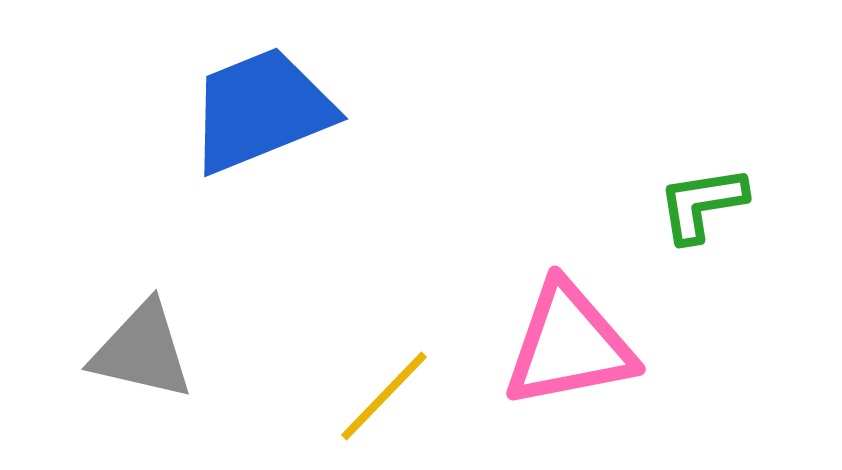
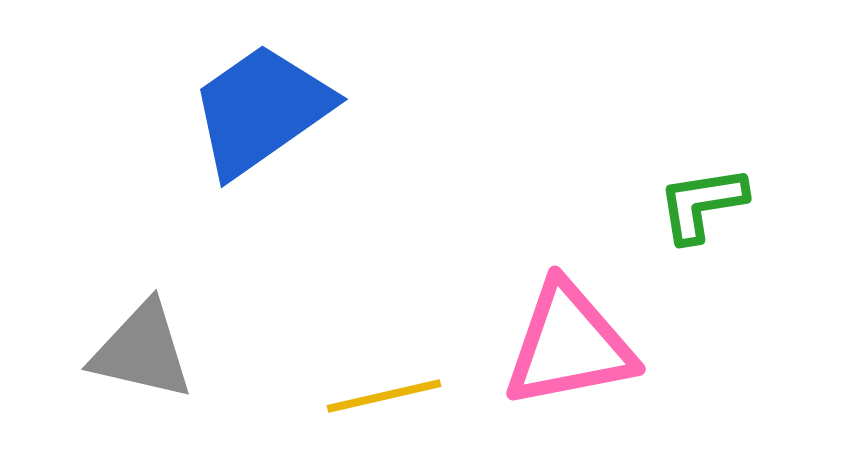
blue trapezoid: rotated 13 degrees counterclockwise
yellow line: rotated 33 degrees clockwise
